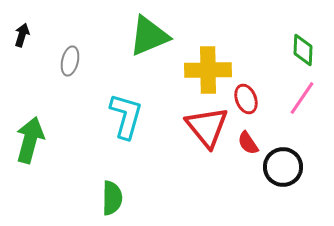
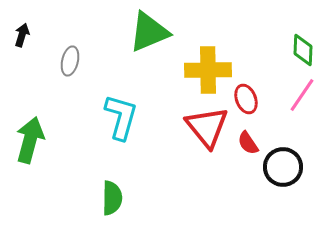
green triangle: moved 4 px up
pink line: moved 3 px up
cyan L-shape: moved 5 px left, 1 px down
